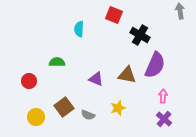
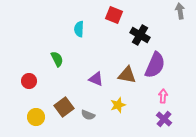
green semicircle: moved 3 px up; rotated 63 degrees clockwise
yellow star: moved 3 px up
